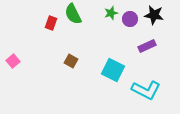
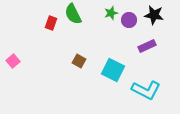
purple circle: moved 1 px left, 1 px down
brown square: moved 8 px right
